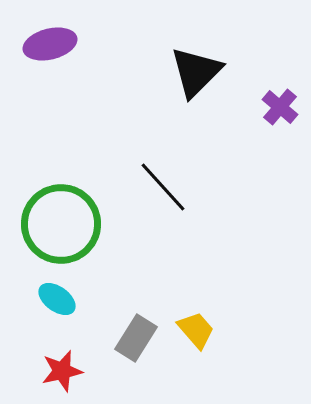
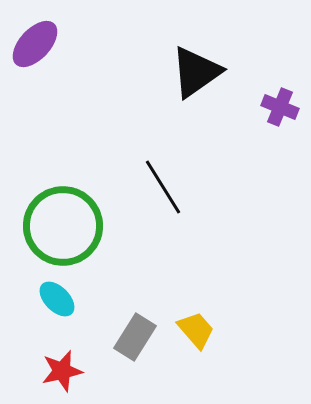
purple ellipse: moved 15 px left; rotated 33 degrees counterclockwise
black triangle: rotated 10 degrees clockwise
purple cross: rotated 18 degrees counterclockwise
black line: rotated 10 degrees clockwise
green circle: moved 2 px right, 2 px down
cyan ellipse: rotated 9 degrees clockwise
gray rectangle: moved 1 px left, 1 px up
